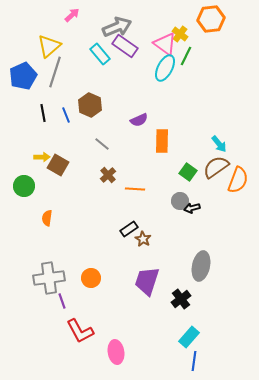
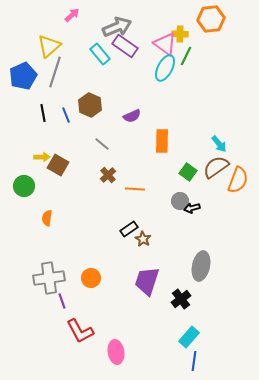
yellow cross at (180, 34): rotated 35 degrees counterclockwise
purple semicircle at (139, 120): moved 7 px left, 4 px up
